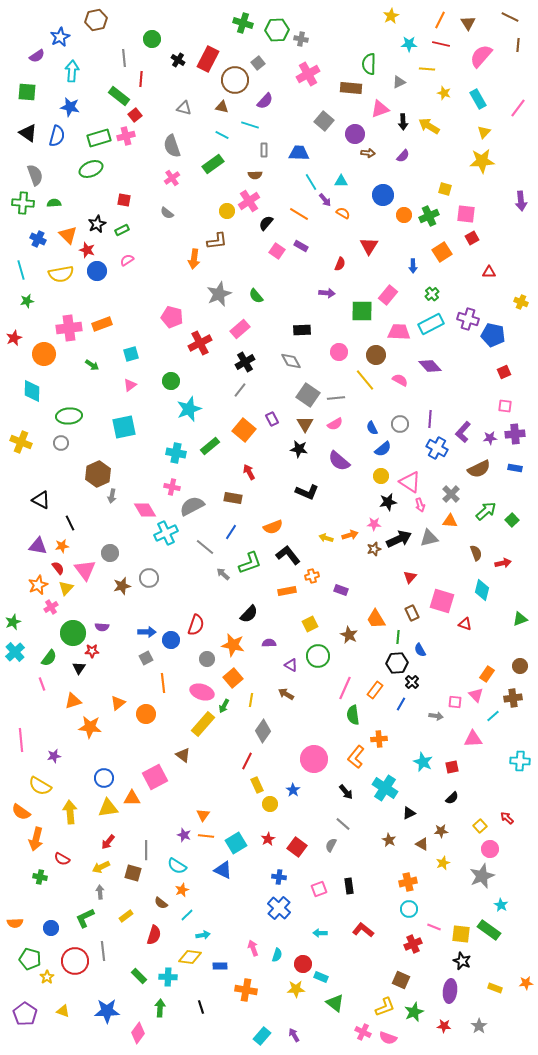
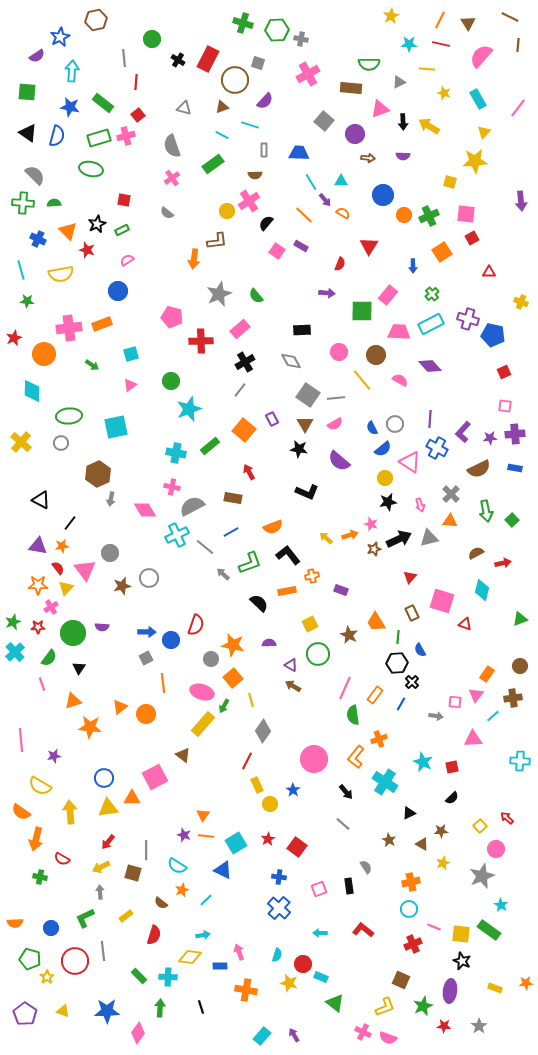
gray square at (258, 63): rotated 32 degrees counterclockwise
green semicircle at (369, 64): rotated 90 degrees counterclockwise
red line at (141, 79): moved 5 px left, 3 px down
green rectangle at (119, 96): moved 16 px left, 7 px down
brown triangle at (222, 107): rotated 32 degrees counterclockwise
red square at (135, 115): moved 3 px right
brown arrow at (368, 153): moved 5 px down
purple semicircle at (403, 156): rotated 48 degrees clockwise
yellow star at (482, 161): moved 7 px left
green ellipse at (91, 169): rotated 35 degrees clockwise
gray semicircle at (35, 175): rotated 25 degrees counterclockwise
yellow square at (445, 189): moved 5 px right, 7 px up
orange line at (299, 214): moved 5 px right, 1 px down; rotated 12 degrees clockwise
orange triangle at (68, 235): moved 4 px up
blue circle at (97, 271): moved 21 px right, 20 px down
green star at (27, 301): rotated 16 degrees clockwise
red cross at (200, 343): moved 1 px right, 2 px up; rotated 25 degrees clockwise
yellow line at (365, 380): moved 3 px left
gray circle at (400, 424): moved 5 px left
cyan square at (124, 427): moved 8 px left
yellow cross at (21, 442): rotated 20 degrees clockwise
yellow circle at (381, 476): moved 4 px right, 2 px down
pink triangle at (410, 482): moved 20 px up
gray arrow at (112, 496): moved 1 px left, 3 px down
green arrow at (486, 511): rotated 120 degrees clockwise
black line at (70, 523): rotated 63 degrees clockwise
pink star at (374, 524): moved 3 px left; rotated 16 degrees clockwise
blue line at (231, 532): rotated 28 degrees clockwise
cyan cross at (166, 533): moved 11 px right, 2 px down
yellow arrow at (326, 538): rotated 24 degrees clockwise
brown semicircle at (476, 553): rotated 98 degrees counterclockwise
orange star at (38, 585): rotated 24 degrees clockwise
black semicircle at (249, 614): moved 10 px right, 11 px up; rotated 90 degrees counterclockwise
orange trapezoid at (376, 619): moved 3 px down
red star at (92, 651): moved 54 px left, 24 px up
green circle at (318, 656): moved 2 px up
gray circle at (207, 659): moved 4 px right
orange rectangle at (375, 690): moved 5 px down
brown arrow at (286, 694): moved 7 px right, 8 px up
pink triangle at (476, 695): rotated 21 degrees clockwise
yellow line at (251, 700): rotated 24 degrees counterclockwise
orange triangle at (118, 703): moved 2 px right, 4 px down
orange cross at (379, 739): rotated 14 degrees counterclockwise
cyan cross at (385, 788): moved 6 px up
gray semicircle at (331, 845): moved 35 px right, 22 px down; rotated 120 degrees clockwise
pink circle at (490, 849): moved 6 px right
orange cross at (408, 882): moved 3 px right
cyan line at (187, 915): moved 19 px right, 15 px up
pink arrow at (253, 948): moved 14 px left, 4 px down
yellow star at (296, 989): moved 7 px left, 6 px up; rotated 18 degrees clockwise
green star at (414, 1012): moved 9 px right, 6 px up
